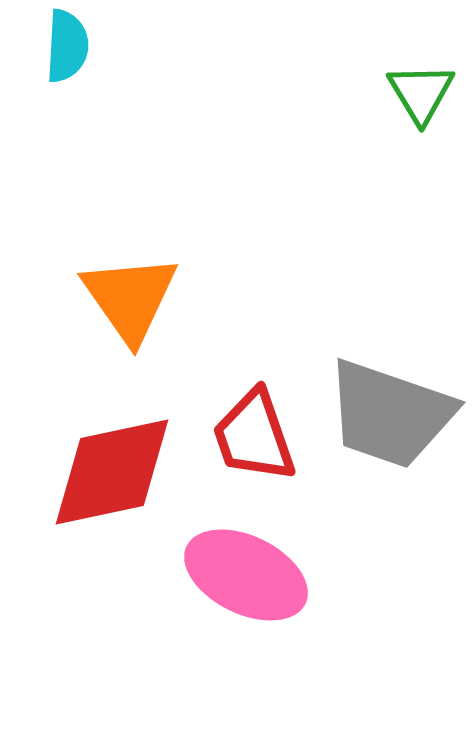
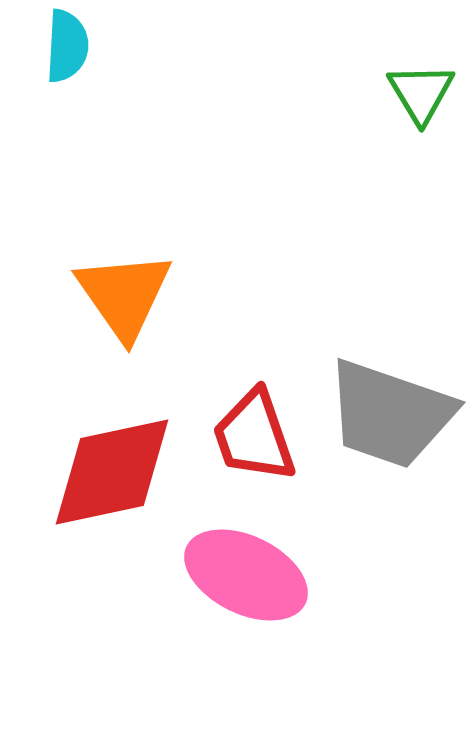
orange triangle: moved 6 px left, 3 px up
